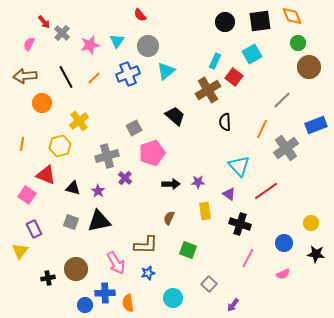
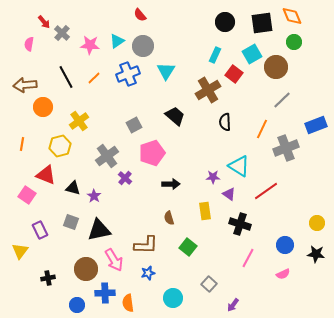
black square at (260, 21): moved 2 px right, 2 px down
cyan triangle at (117, 41): rotated 21 degrees clockwise
green circle at (298, 43): moved 4 px left, 1 px up
pink semicircle at (29, 44): rotated 16 degrees counterclockwise
pink star at (90, 45): rotated 18 degrees clockwise
gray circle at (148, 46): moved 5 px left
cyan rectangle at (215, 61): moved 6 px up
brown circle at (309, 67): moved 33 px left
cyan triangle at (166, 71): rotated 18 degrees counterclockwise
brown arrow at (25, 76): moved 9 px down
red square at (234, 77): moved 3 px up
orange circle at (42, 103): moved 1 px right, 4 px down
gray square at (134, 128): moved 3 px up
gray cross at (286, 148): rotated 15 degrees clockwise
gray cross at (107, 156): rotated 20 degrees counterclockwise
cyan triangle at (239, 166): rotated 15 degrees counterclockwise
purple star at (198, 182): moved 15 px right, 5 px up
purple star at (98, 191): moved 4 px left, 5 px down
brown semicircle at (169, 218): rotated 40 degrees counterclockwise
black triangle at (99, 221): moved 9 px down
yellow circle at (311, 223): moved 6 px right
purple rectangle at (34, 229): moved 6 px right, 1 px down
blue circle at (284, 243): moved 1 px right, 2 px down
green square at (188, 250): moved 3 px up; rotated 18 degrees clockwise
pink arrow at (116, 263): moved 2 px left, 3 px up
brown circle at (76, 269): moved 10 px right
blue circle at (85, 305): moved 8 px left
